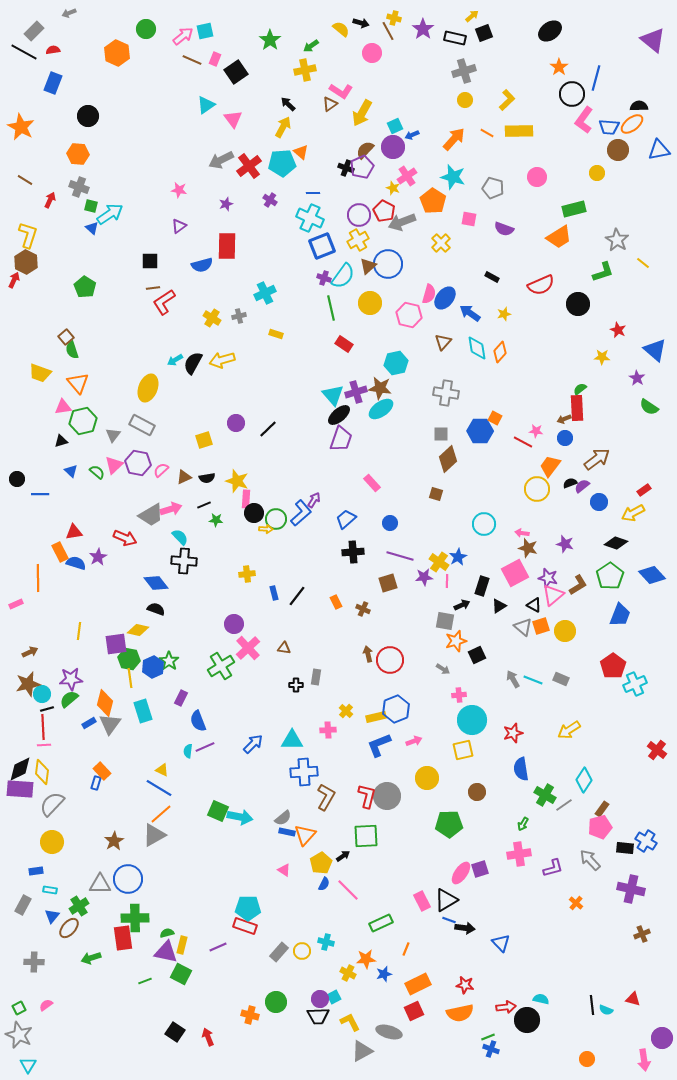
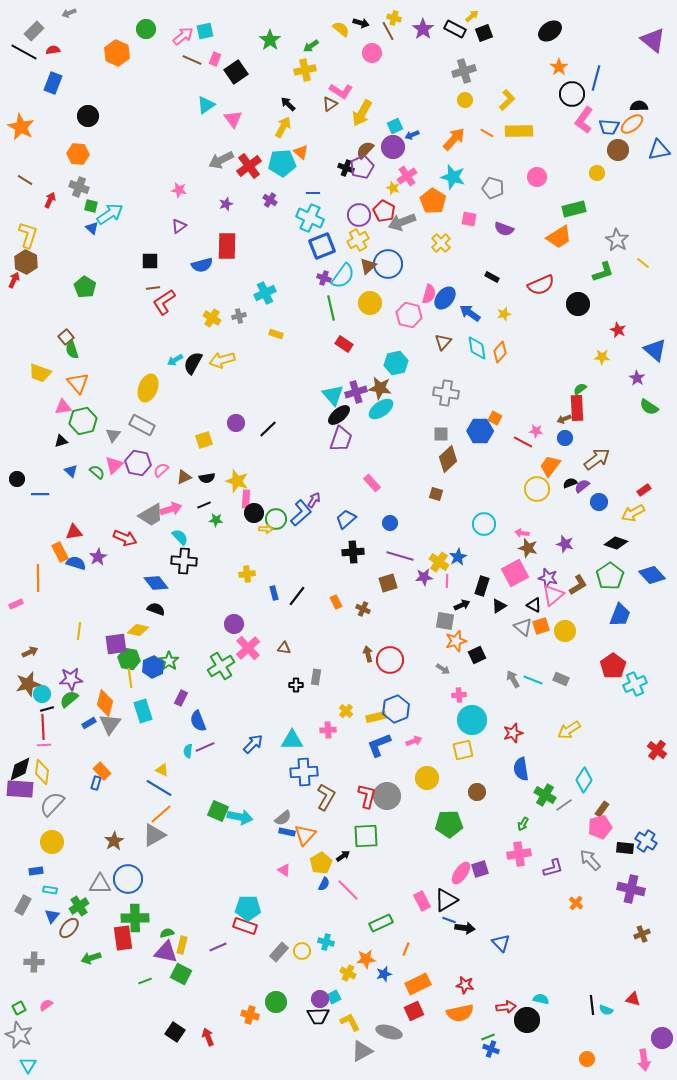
black rectangle at (455, 38): moved 9 px up; rotated 15 degrees clockwise
